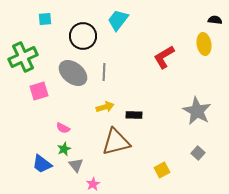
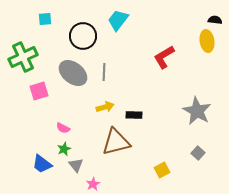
yellow ellipse: moved 3 px right, 3 px up
